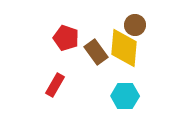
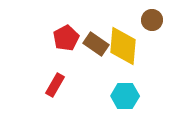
brown circle: moved 17 px right, 5 px up
red pentagon: rotated 25 degrees clockwise
yellow diamond: moved 1 px left, 2 px up
brown rectangle: moved 8 px up; rotated 20 degrees counterclockwise
